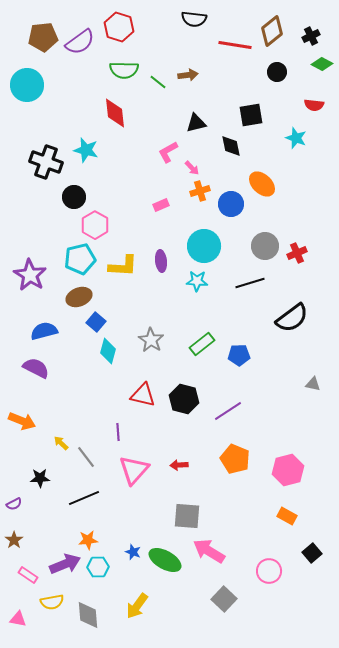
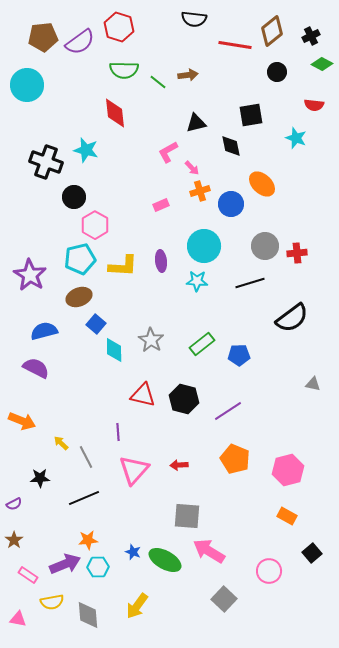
red cross at (297, 253): rotated 18 degrees clockwise
blue square at (96, 322): moved 2 px down
cyan diamond at (108, 351): moved 6 px right, 1 px up; rotated 15 degrees counterclockwise
gray line at (86, 457): rotated 10 degrees clockwise
